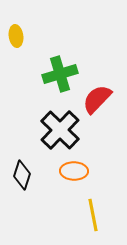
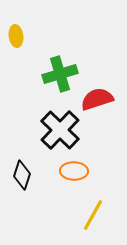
red semicircle: rotated 28 degrees clockwise
yellow line: rotated 40 degrees clockwise
